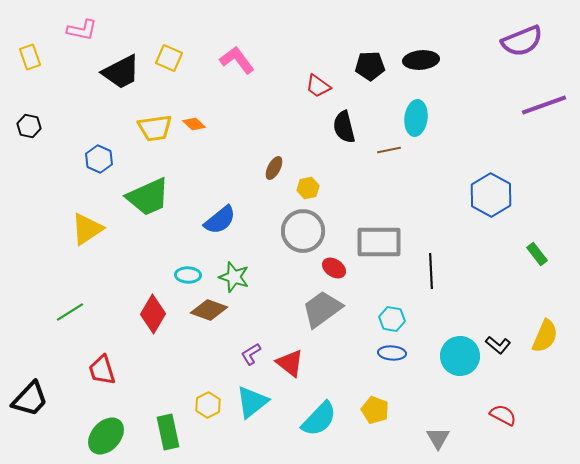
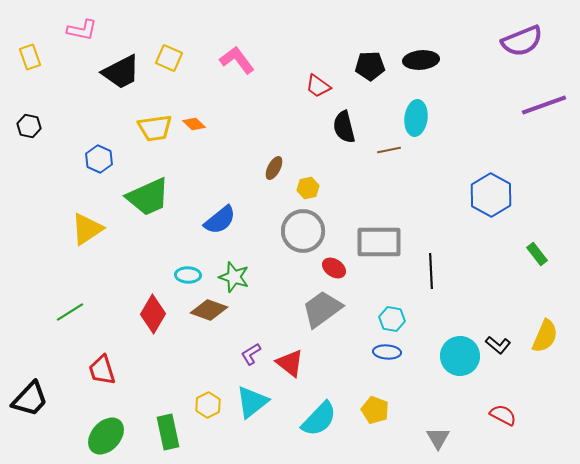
blue ellipse at (392, 353): moved 5 px left, 1 px up
